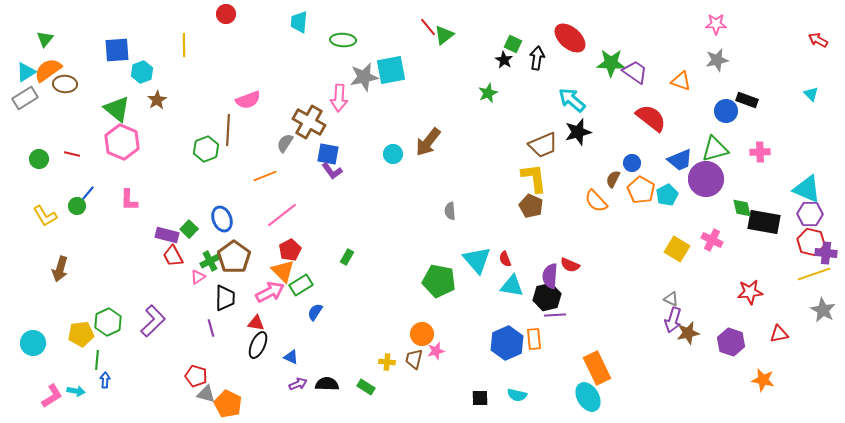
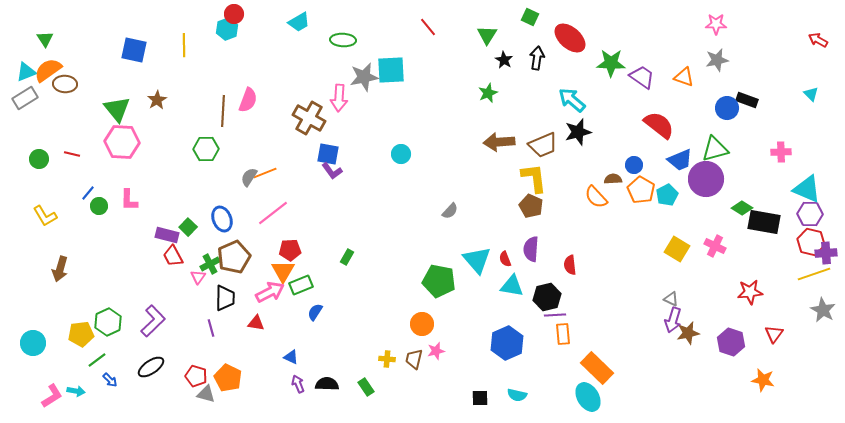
red circle at (226, 14): moved 8 px right
cyan trapezoid at (299, 22): rotated 125 degrees counterclockwise
green triangle at (444, 35): moved 43 px right; rotated 20 degrees counterclockwise
green triangle at (45, 39): rotated 12 degrees counterclockwise
green square at (513, 44): moved 17 px right, 27 px up
blue square at (117, 50): moved 17 px right; rotated 16 degrees clockwise
cyan square at (391, 70): rotated 8 degrees clockwise
cyan triangle at (26, 72): rotated 10 degrees clockwise
cyan hexagon at (142, 72): moved 85 px right, 43 px up
purple trapezoid at (635, 72): moved 7 px right, 5 px down
orange triangle at (681, 81): moved 3 px right, 4 px up
pink semicircle at (248, 100): rotated 50 degrees counterclockwise
green triangle at (117, 109): rotated 12 degrees clockwise
blue circle at (726, 111): moved 1 px right, 3 px up
red semicircle at (651, 118): moved 8 px right, 7 px down
brown cross at (309, 122): moved 4 px up
brown line at (228, 130): moved 5 px left, 19 px up
pink hexagon at (122, 142): rotated 20 degrees counterclockwise
brown arrow at (428, 142): moved 71 px right; rotated 48 degrees clockwise
gray semicircle at (285, 143): moved 36 px left, 34 px down
green hexagon at (206, 149): rotated 20 degrees clockwise
pink cross at (760, 152): moved 21 px right
cyan circle at (393, 154): moved 8 px right
blue circle at (632, 163): moved 2 px right, 2 px down
orange line at (265, 176): moved 3 px up
brown semicircle at (613, 179): rotated 60 degrees clockwise
orange semicircle at (596, 201): moved 4 px up
green circle at (77, 206): moved 22 px right
green diamond at (742, 208): rotated 45 degrees counterclockwise
gray semicircle at (450, 211): rotated 132 degrees counterclockwise
pink line at (282, 215): moved 9 px left, 2 px up
green square at (189, 229): moved 1 px left, 2 px up
pink cross at (712, 240): moved 3 px right, 6 px down
red pentagon at (290, 250): rotated 25 degrees clockwise
purple cross at (826, 253): rotated 10 degrees counterclockwise
brown pentagon at (234, 257): rotated 12 degrees clockwise
green cross at (210, 261): moved 3 px down
red semicircle at (570, 265): rotated 60 degrees clockwise
orange triangle at (283, 271): rotated 15 degrees clockwise
purple semicircle at (550, 276): moved 19 px left, 27 px up
pink triangle at (198, 277): rotated 21 degrees counterclockwise
green rectangle at (301, 285): rotated 10 degrees clockwise
orange circle at (422, 334): moved 10 px up
red triangle at (779, 334): moved 5 px left; rotated 42 degrees counterclockwise
orange rectangle at (534, 339): moved 29 px right, 5 px up
black ellipse at (258, 345): moved 107 px left, 22 px down; rotated 32 degrees clockwise
green line at (97, 360): rotated 48 degrees clockwise
yellow cross at (387, 362): moved 3 px up
orange rectangle at (597, 368): rotated 20 degrees counterclockwise
blue arrow at (105, 380): moved 5 px right; rotated 133 degrees clockwise
purple arrow at (298, 384): rotated 90 degrees counterclockwise
green rectangle at (366, 387): rotated 24 degrees clockwise
orange pentagon at (228, 404): moved 26 px up
